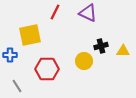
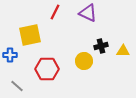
gray line: rotated 16 degrees counterclockwise
